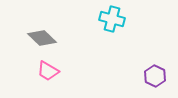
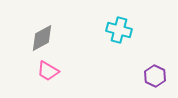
cyan cross: moved 7 px right, 11 px down
gray diamond: rotated 72 degrees counterclockwise
